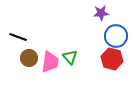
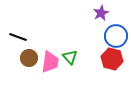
purple star: rotated 21 degrees counterclockwise
